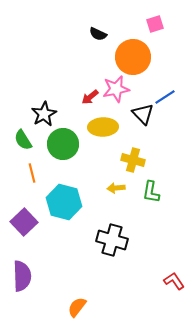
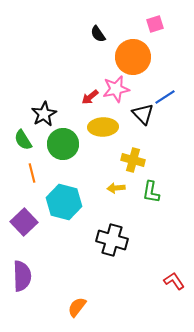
black semicircle: rotated 30 degrees clockwise
